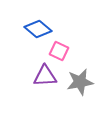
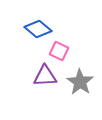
gray star: rotated 28 degrees counterclockwise
